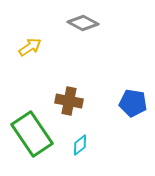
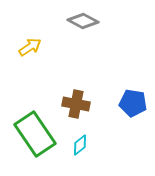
gray diamond: moved 2 px up
brown cross: moved 7 px right, 3 px down
green rectangle: moved 3 px right
